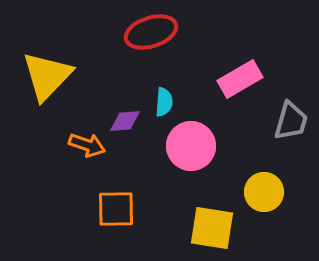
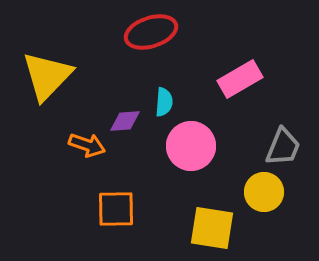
gray trapezoid: moved 8 px left, 26 px down; rotated 6 degrees clockwise
